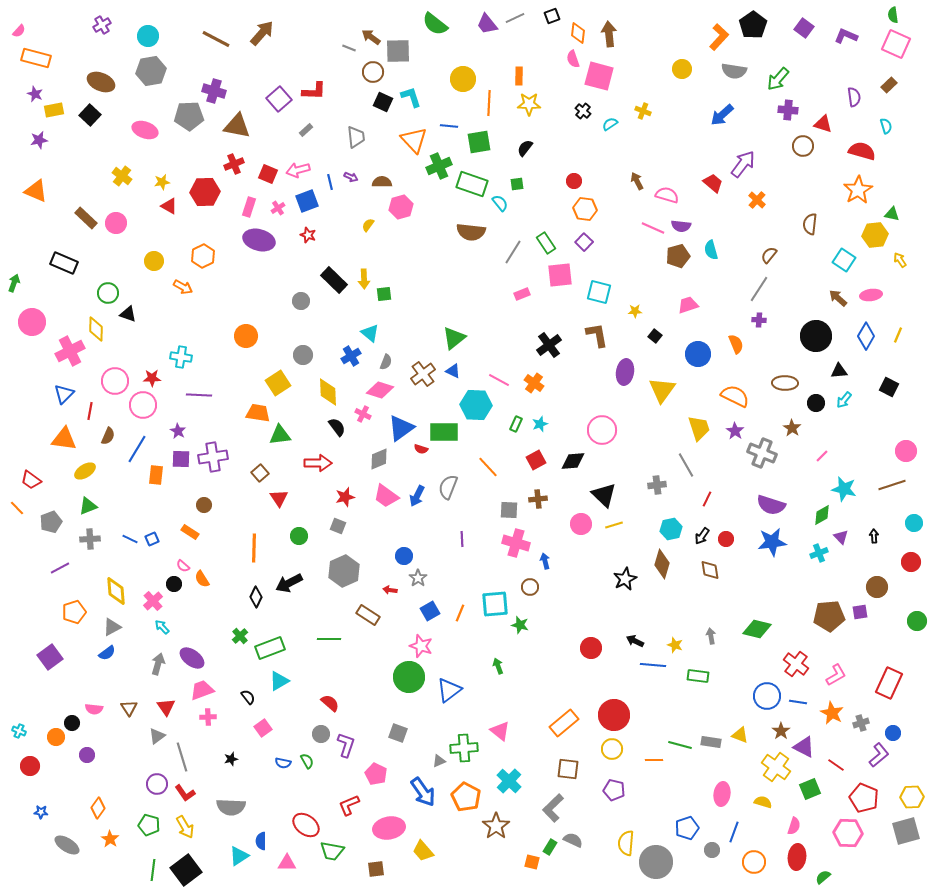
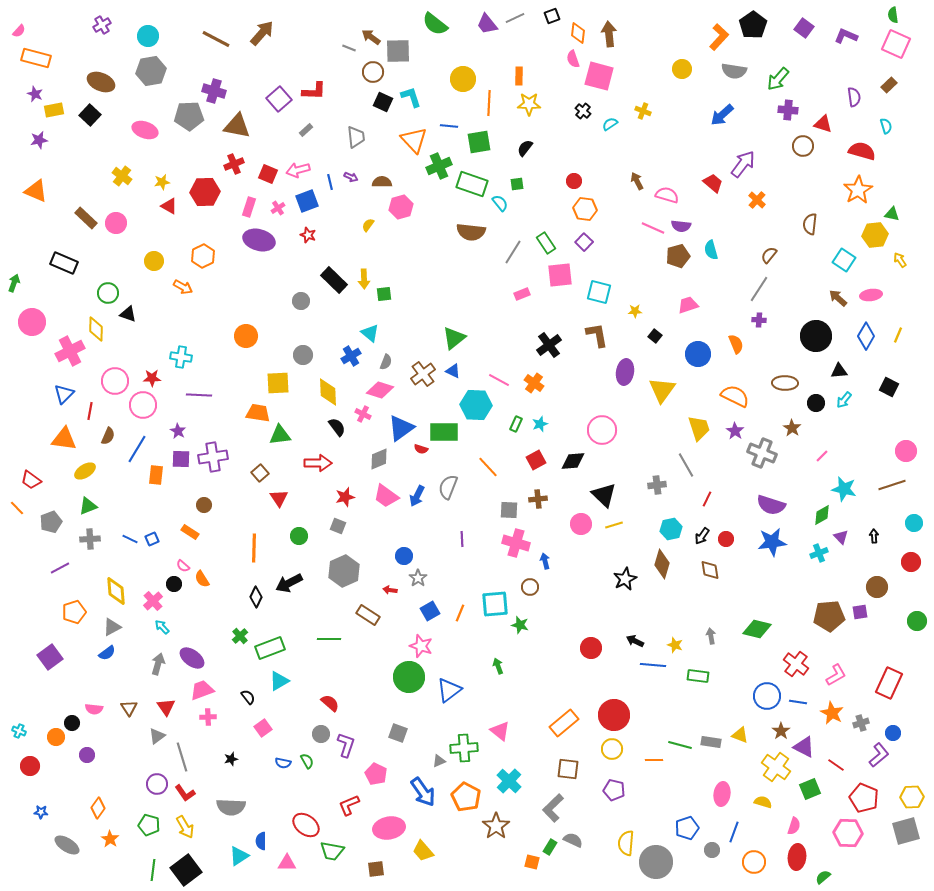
yellow square at (278, 383): rotated 30 degrees clockwise
